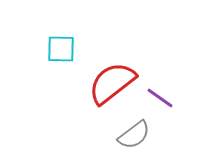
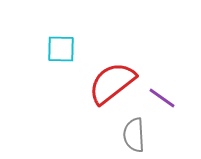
purple line: moved 2 px right
gray semicircle: rotated 124 degrees clockwise
